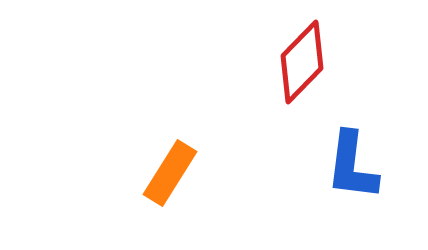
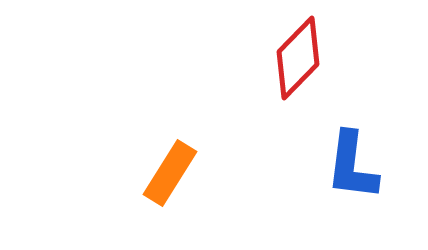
red diamond: moved 4 px left, 4 px up
